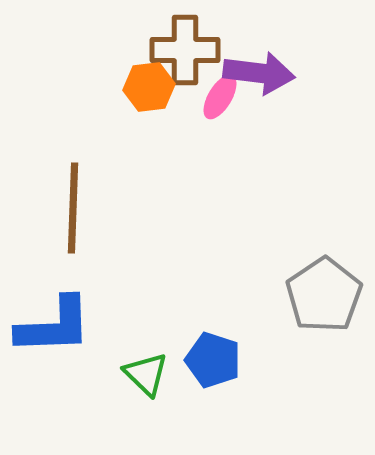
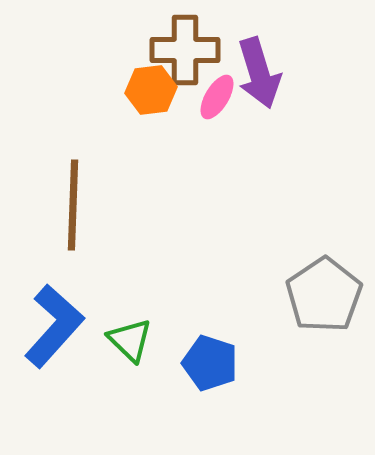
purple arrow: rotated 66 degrees clockwise
orange hexagon: moved 2 px right, 3 px down
pink ellipse: moved 3 px left
brown line: moved 3 px up
blue L-shape: rotated 46 degrees counterclockwise
blue pentagon: moved 3 px left, 3 px down
green triangle: moved 16 px left, 34 px up
